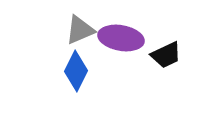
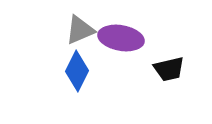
black trapezoid: moved 3 px right, 14 px down; rotated 12 degrees clockwise
blue diamond: moved 1 px right
